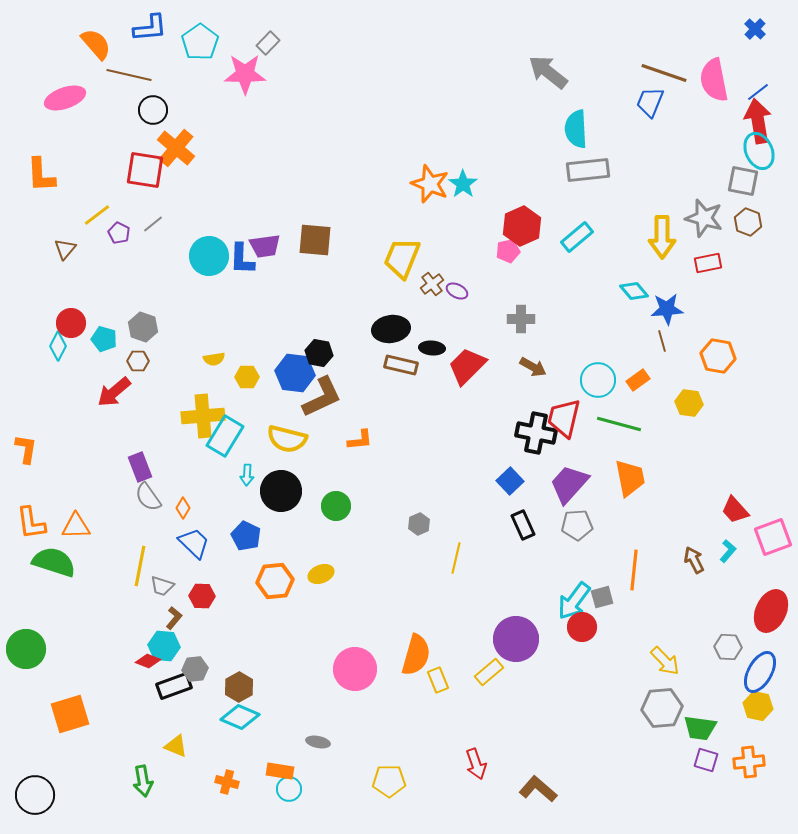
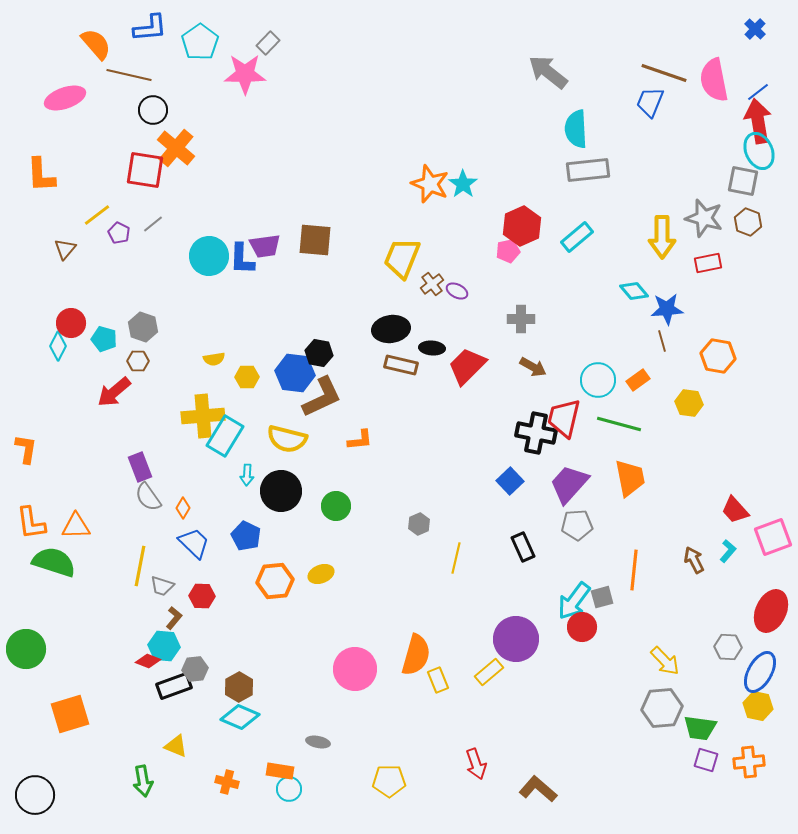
black rectangle at (523, 525): moved 22 px down
